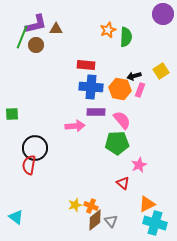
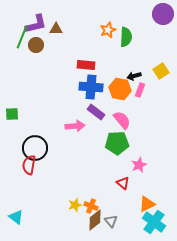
purple rectangle: rotated 36 degrees clockwise
cyan cross: moved 1 px left, 1 px up; rotated 20 degrees clockwise
